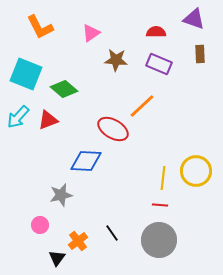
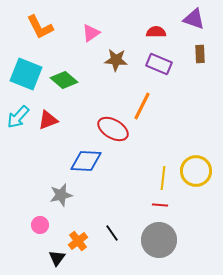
green diamond: moved 9 px up
orange line: rotated 20 degrees counterclockwise
